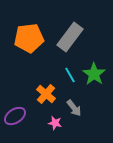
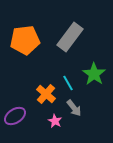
orange pentagon: moved 4 px left, 2 px down
cyan line: moved 2 px left, 8 px down
pink star: moved 2 px up; rotated 16 degrees clockwise
